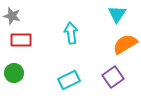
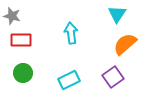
orange semicircle: rotated 10 degrees counterclockwise
green circle: moved 9 px right
